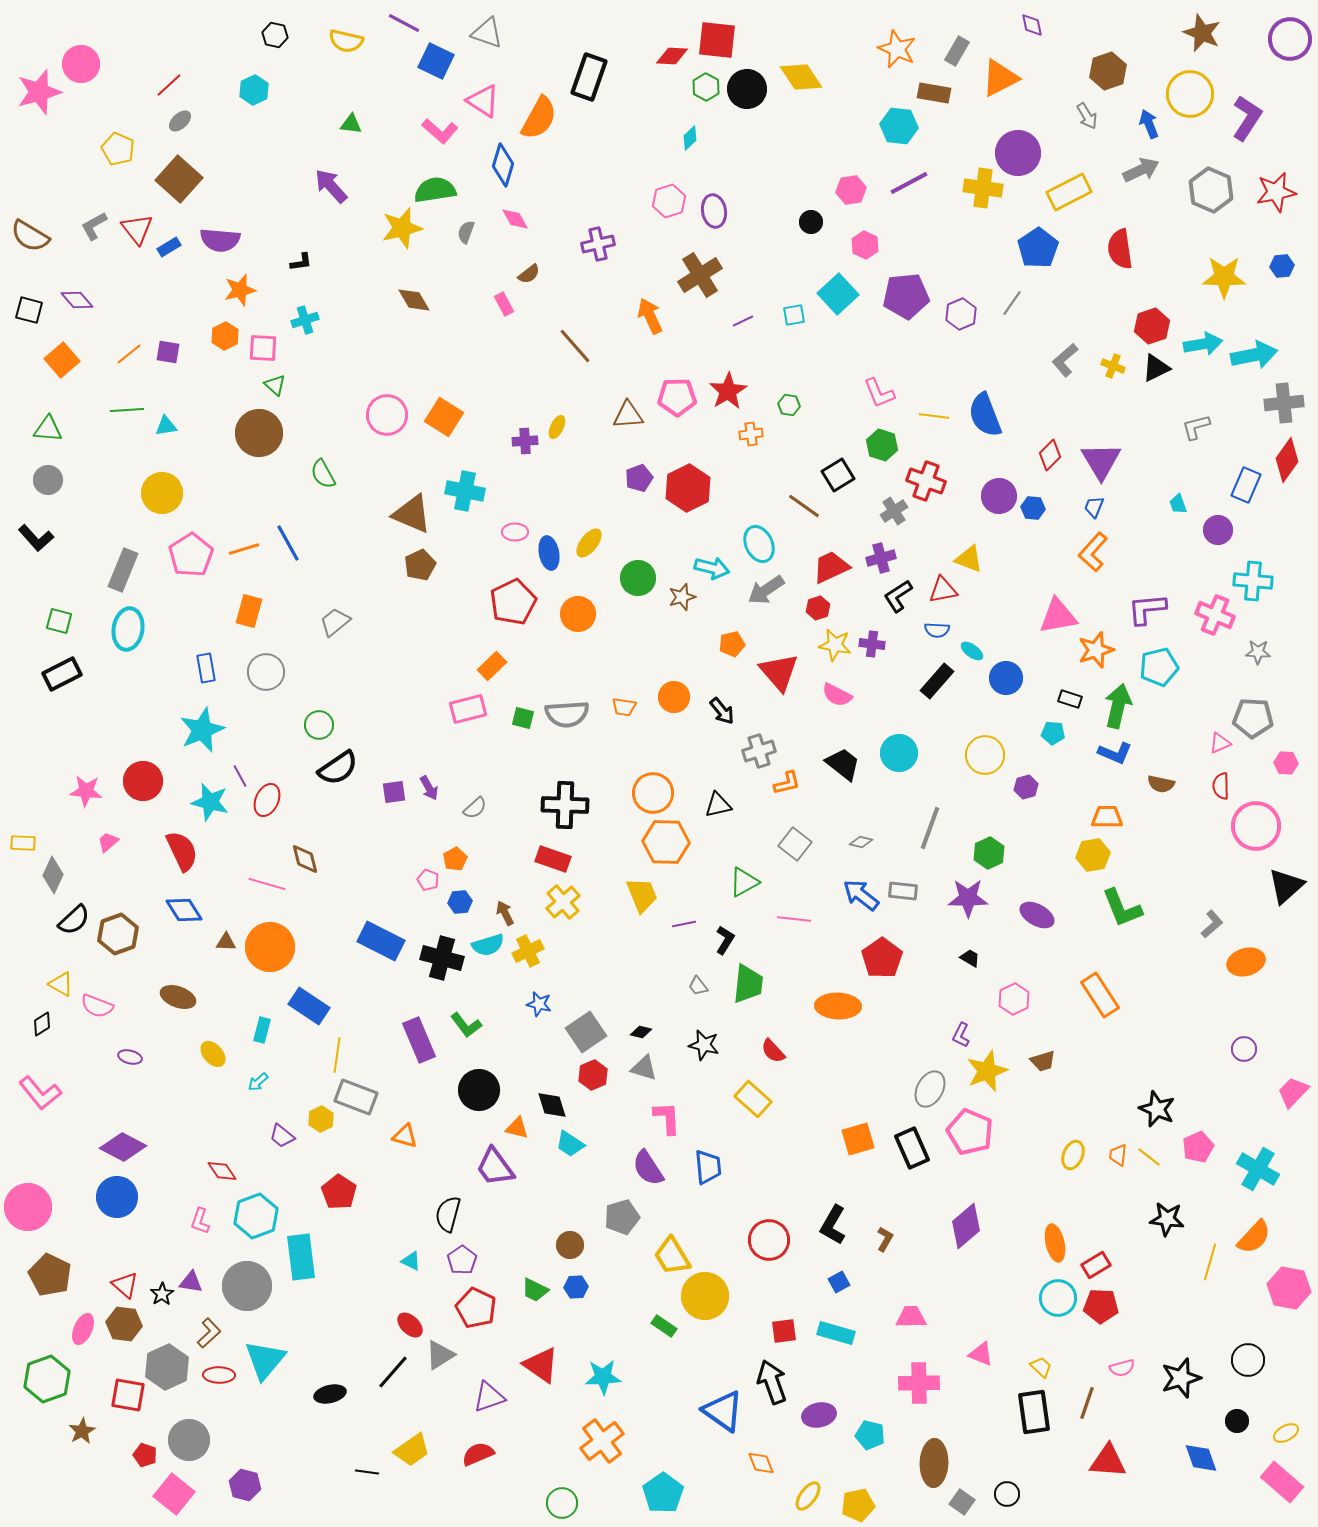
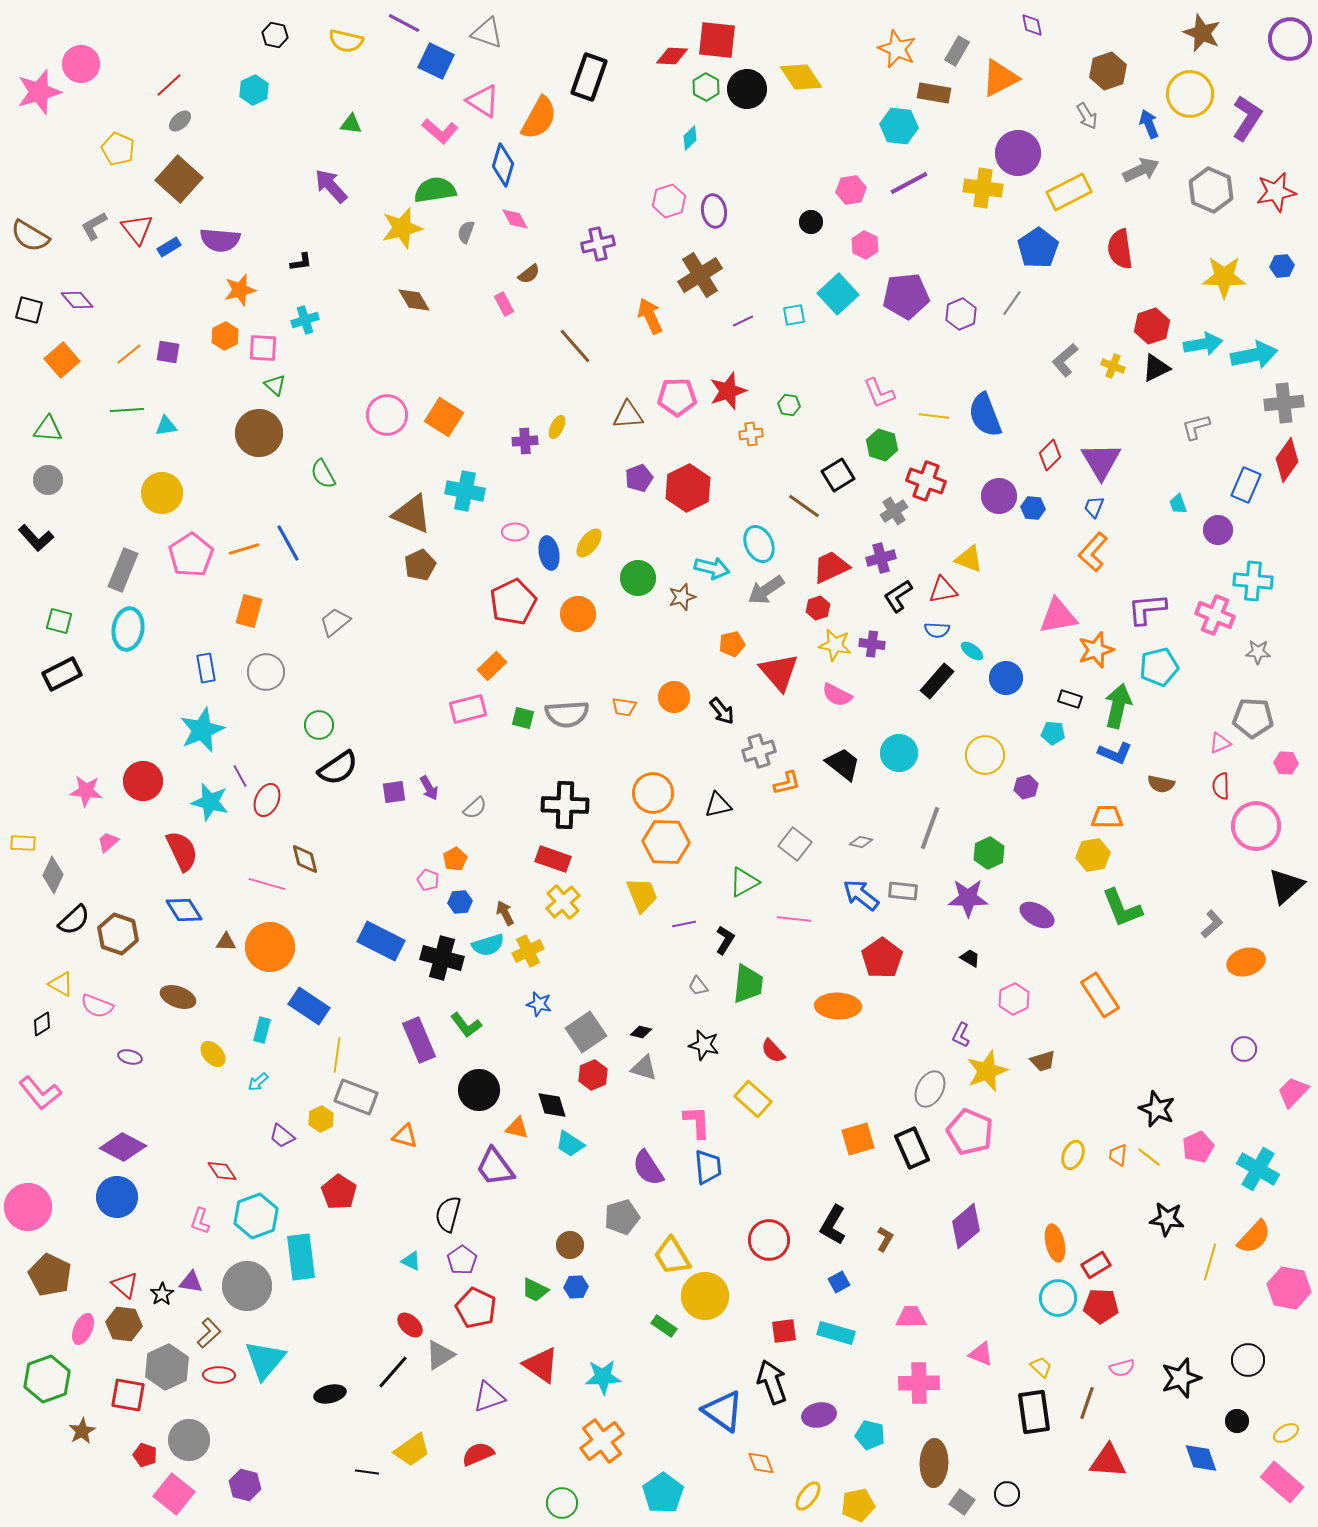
red star at (728, 391): rotated 12 degrees clockwise
brown hexagon at (118, 934): rotated 21 degrees counterclockwise
pink L-shape at (667, 1118): moved 30 px right, 4 px down
